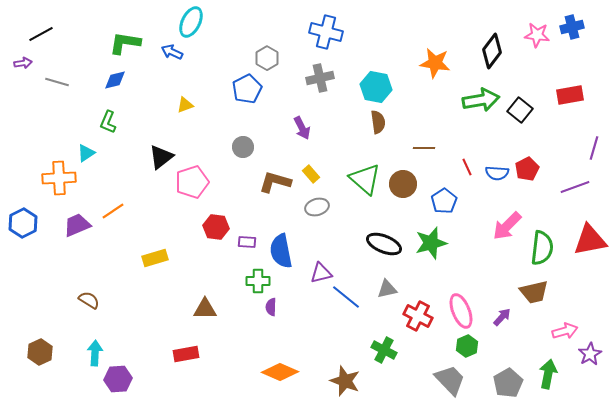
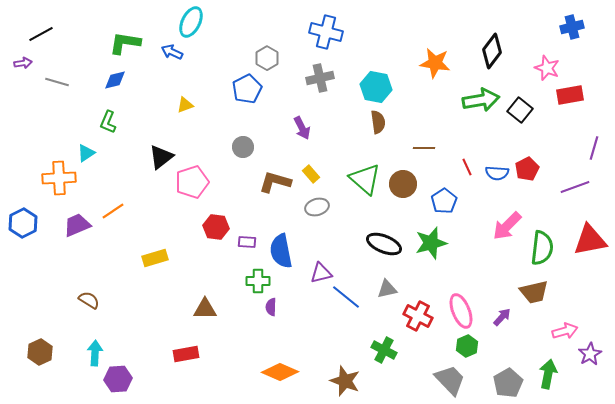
pink star at (537, 35): moved 10 px right, 33 px down; rotated 15 degrees clockwise
